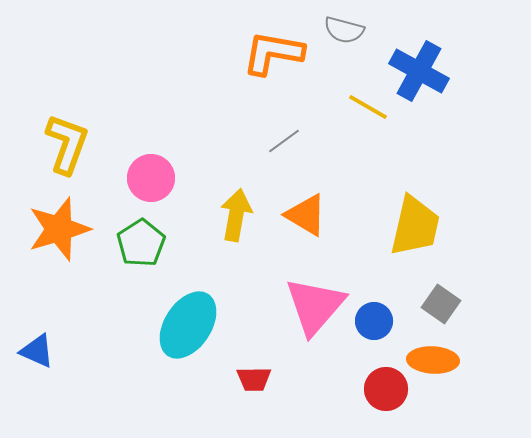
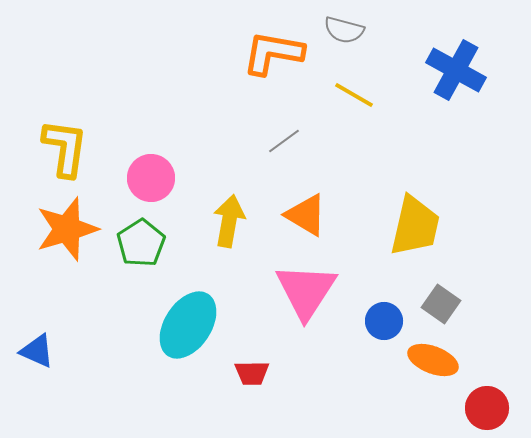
blue cross: moved 37 px right, 1 px up
yellow line: moved 14 px left, 12 px up
yellow L-shape: moved 2 px left, 4 px down; rotated 12 degrees counterclockwise
yellow arrow: moved 7 px left, 6 px down
orange star: moved 8 px right
pink triangle: moved 9 px left, 15 px up; rotated 8 degrees counterclockwise
blue circle: moved 10 px right
orange ellipse: rotated 18 degrees clockwise
red trapezoid: moved 2 px left, 6 px up
red circle: moved 101 px right, 19 px down
